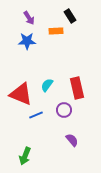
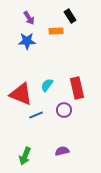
purple semicircle: moved 10 px left, 11 px down; rotated 64 degrees counterclockwise
